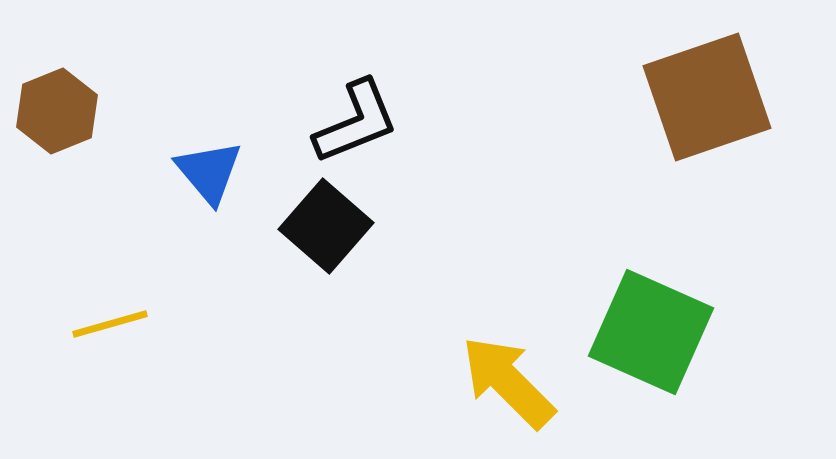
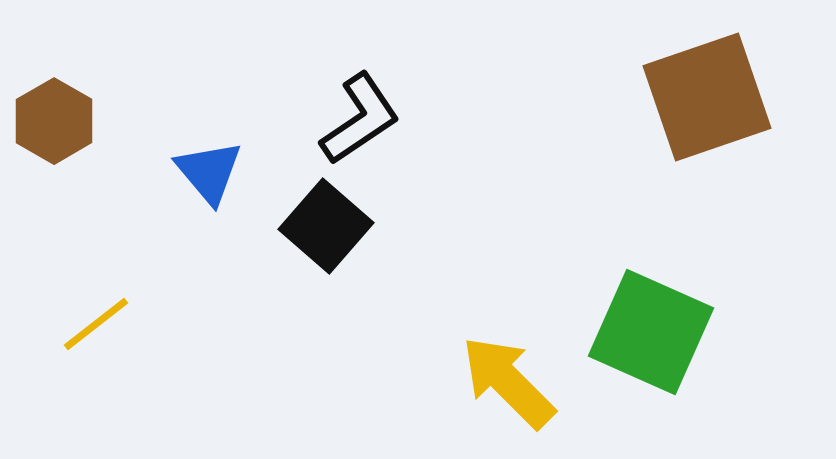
brown hexagon: moved 3 px left, 10 px down; rotated 8 degrees counterclockwise
black L-shape: moved 4 px right, 3 px up; rotated 12 degrees counterclockwise
yellow line: moved 14 px left; rotated 22 degrees counterclockwise
